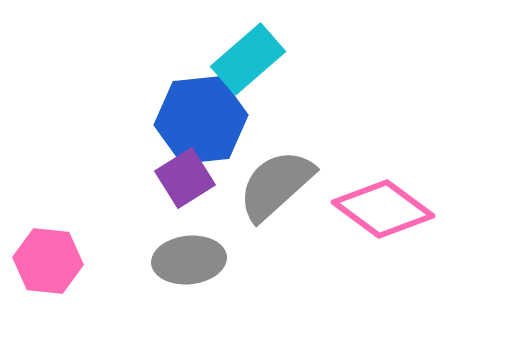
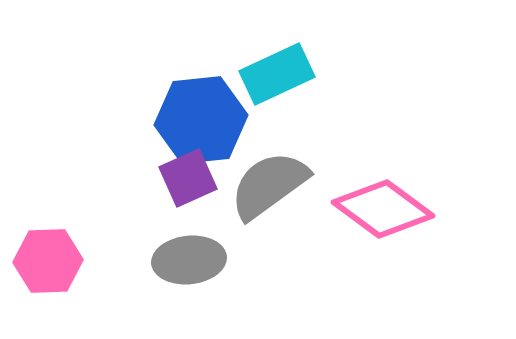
cyan rectangle: moved 29 px right, 15 px down; rotated 16 degrees clockwise
purple square: moved 3 px right; rotated 8 degrees clockwise
gray semicircle: moved 7 px left; rotated 6 degrees clockwise
pink hexagon: rotated 8 degrees counterclockwise
